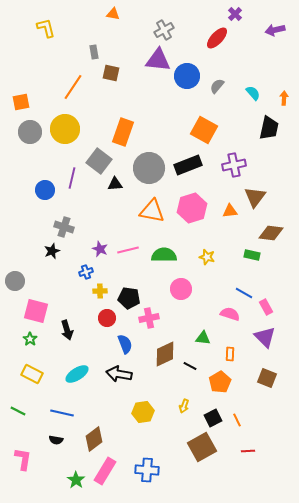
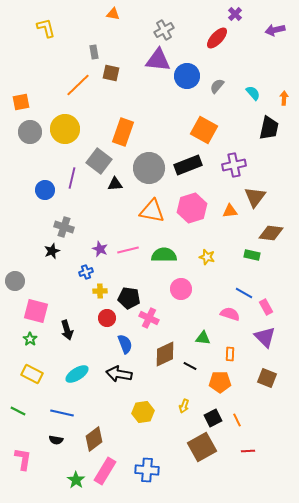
orange line at (73, 87): moved 5 px right, 2 px up; rotated 12 degrees clockwise
pink cross at (149, 318): rotated 36 degrees clockwise
orange pentagon at (220, 382): rotated 30 degrees clockwise
